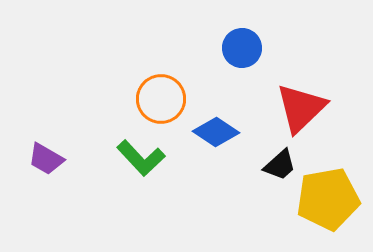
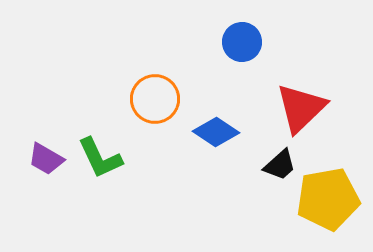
blue circle: moved 6 px up
orange circle: moved 6 px left
green L-shape: moved 41 px left; rotated 18 degrees clockwise
